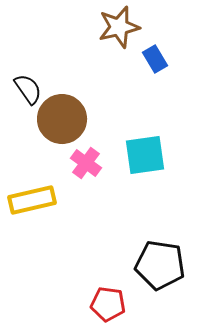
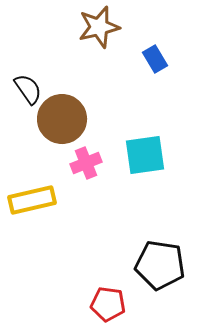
brown star: moved 20 px left
pink cross: rotated 32 degrees clockwise
